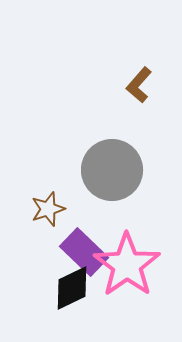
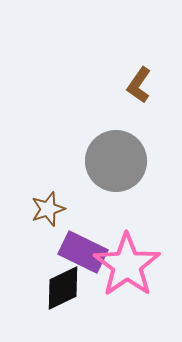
brown L-shape: rotated 6 degrees counterclockwise
gray circle: moved 4 px right, 9 px up
purple rectangle: moved 1 px left; rotated 18 degrees counterclockwise
black diamond: moved 9 px left
